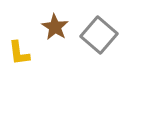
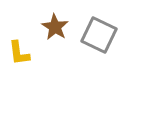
gray square: rotated 15 degrees counterclockwise
